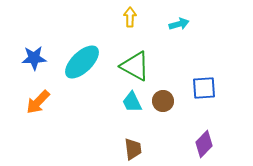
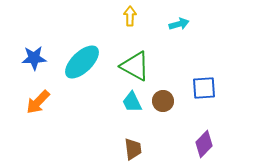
yellow arrow: moved 1 px up
